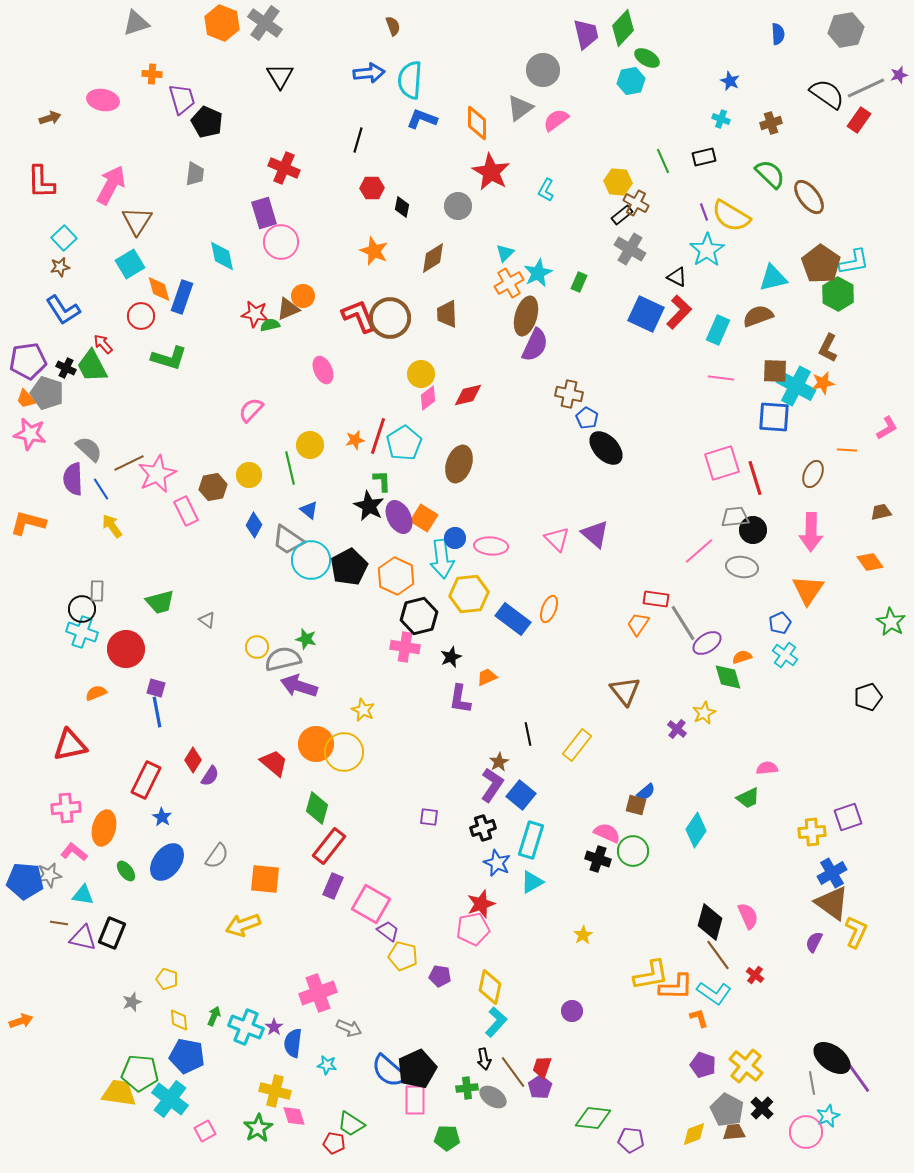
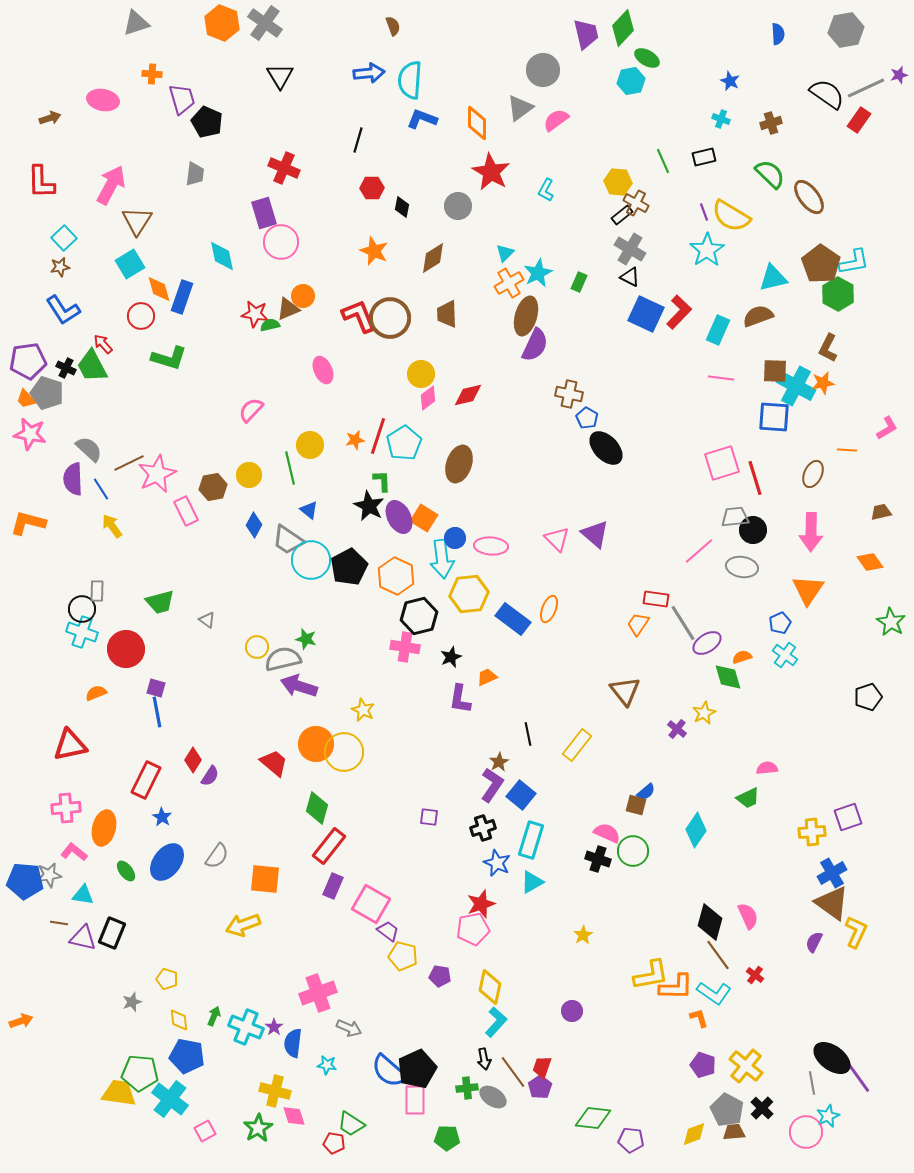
black triangle at (677, 277): moved 47 px left
